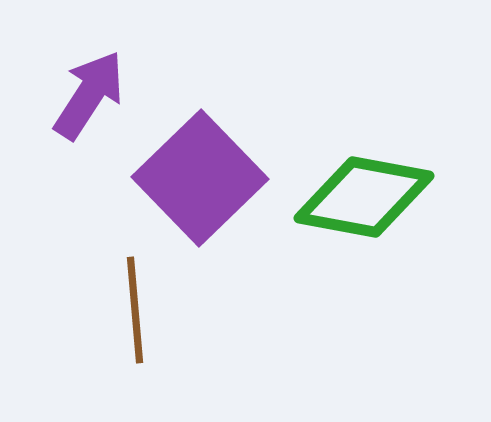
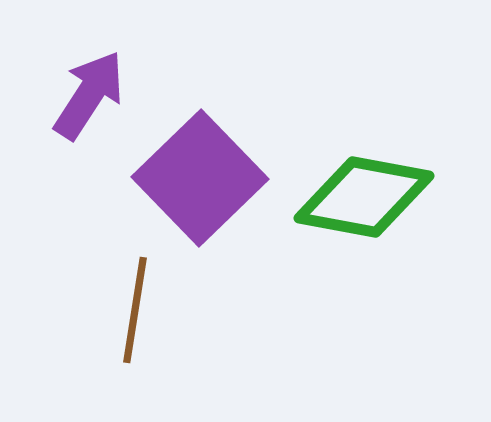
brown line: rotated 14 degrees clockwise
